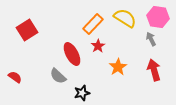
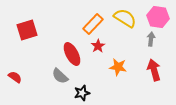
red square: rotated 15 degrees clockwise
gray arrow: rotated 32 degrees clockwise
orange star: rotated 30 degrees counterclockwise
gray semicircle: moved 2 px right
